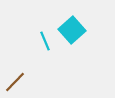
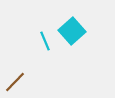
cyan square: moved 1 px down
